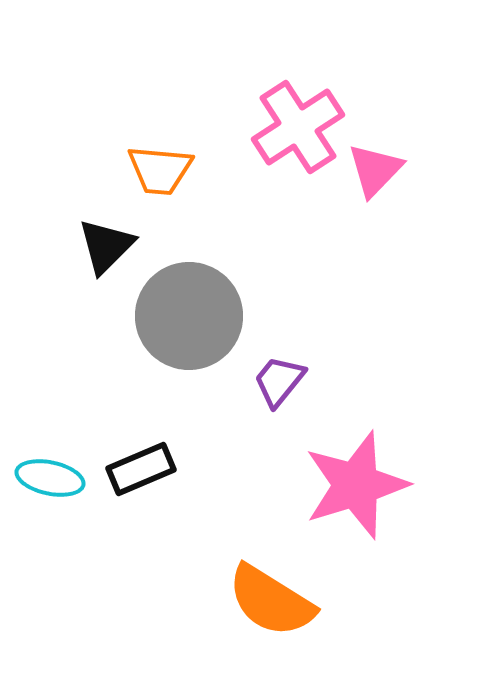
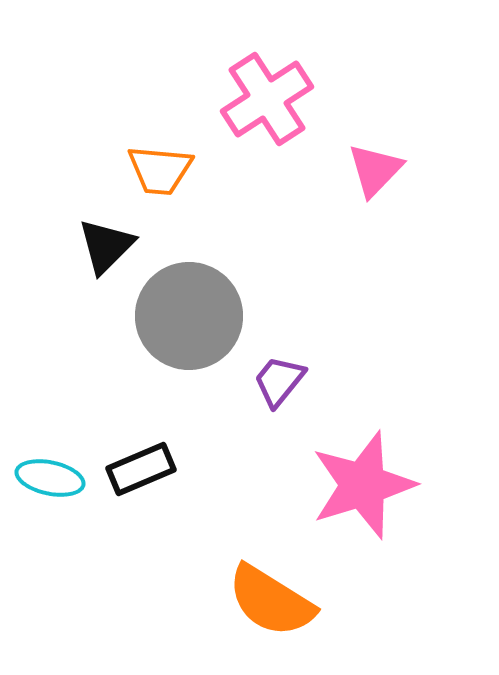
pink cross: moved 31 px left, 28 px up
pink star: moved 7 px right
